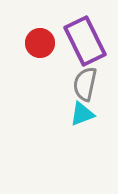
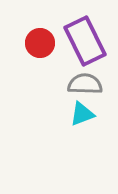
gray semicircle: rotated 80 degrees clockwise
